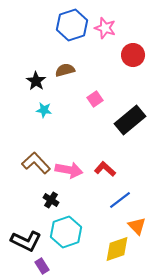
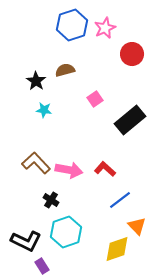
pink star: rotated 30 degrees clockwise
red circle: moved 1 px left, 1 px up
